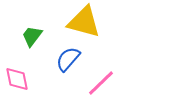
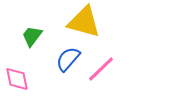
pink line: moved 14 px up
